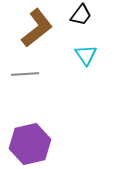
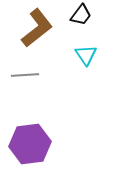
gray line: moved 1 px down
purple hexagon: rotated 6 degrees clockwise
